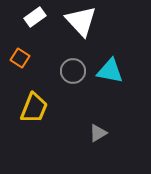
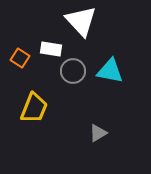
white rectangle: moved 16 px right, 32 px down; rotated 45 degrees clockwise
